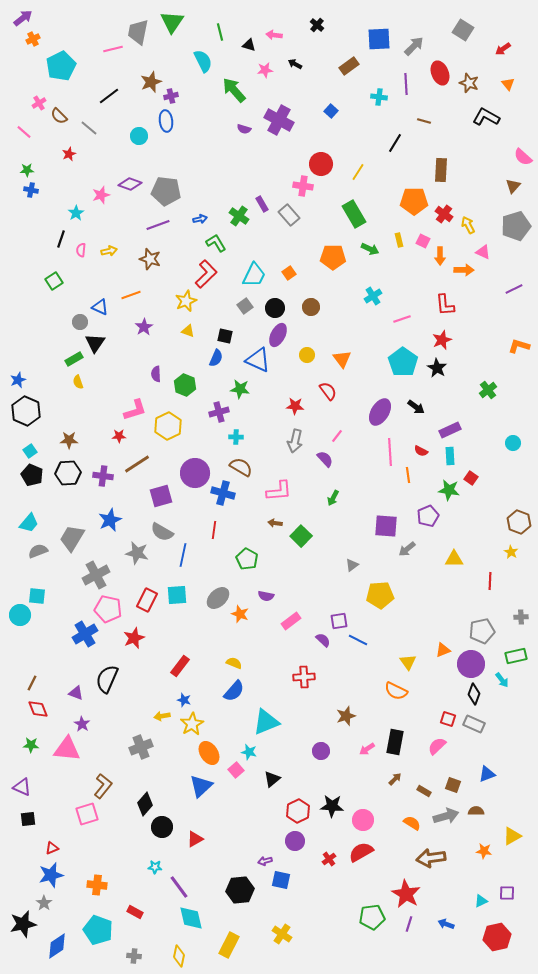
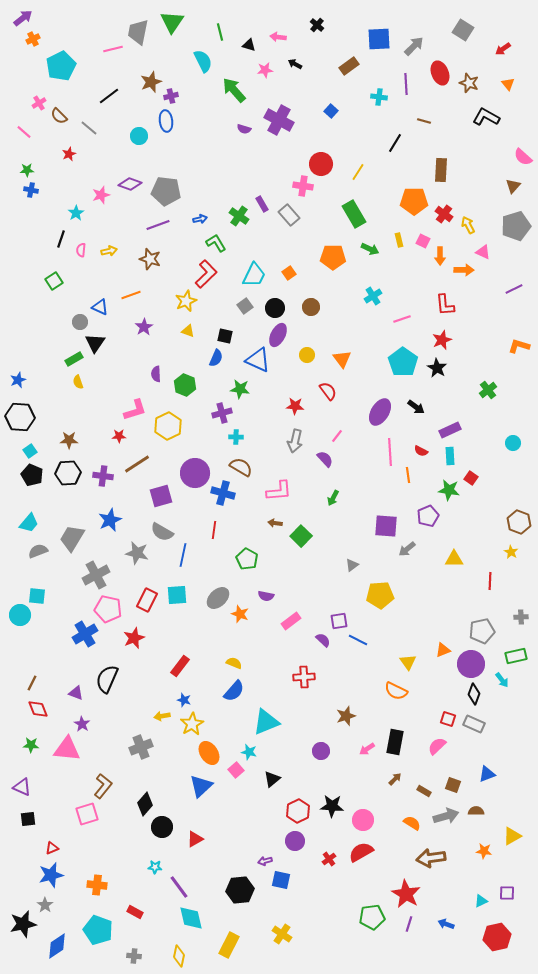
pink arrow at (274, 35): moved 4 px right, 2 px down
black hexagon at (26, 411): moved 6 px left, 6 px down; rotated 20 degrees counterclockwise
purple cross at (219, 412): moved 3 px right, 1 px down
gray star at (44, 903): moved 1 px right, 2 px down
